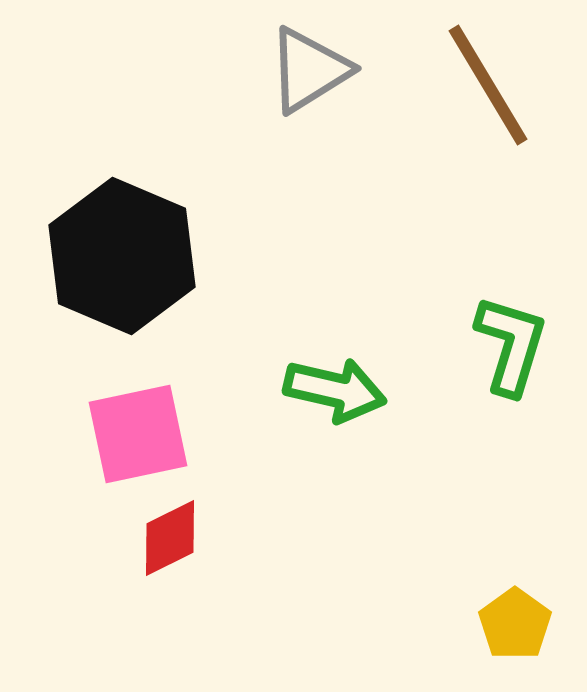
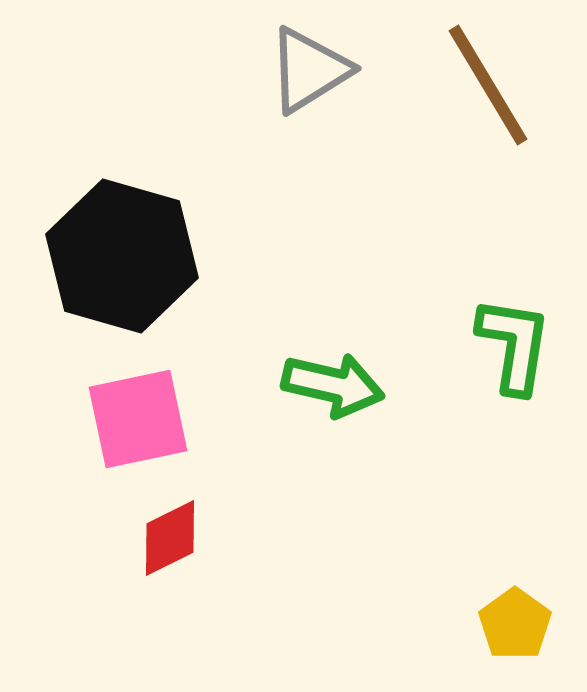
black hexagon: rotated 7 degrees counterclockwise
green L-shape: moved 3 px right; rotated 8 degrees counterclockwise
green arrow: moved 2 px left, 5 px up
pink square: moved 15 px up
